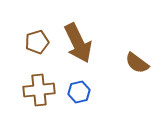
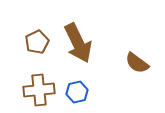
brown pentagon: rotated 10 degrees counterclockwise
blue hexagon: moved 2 px left
